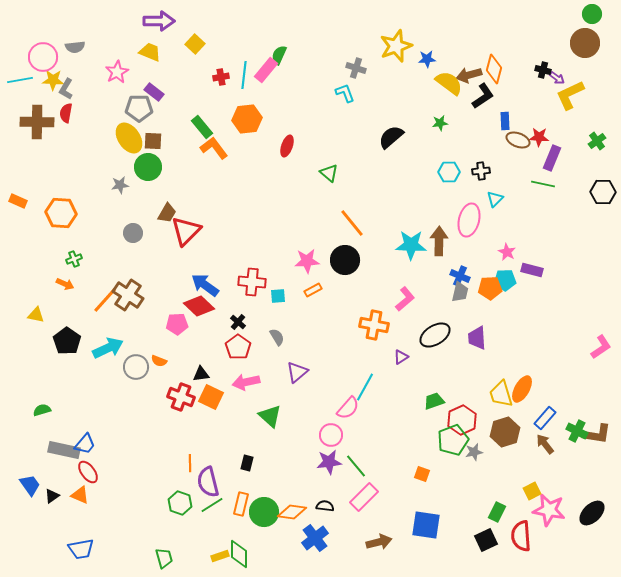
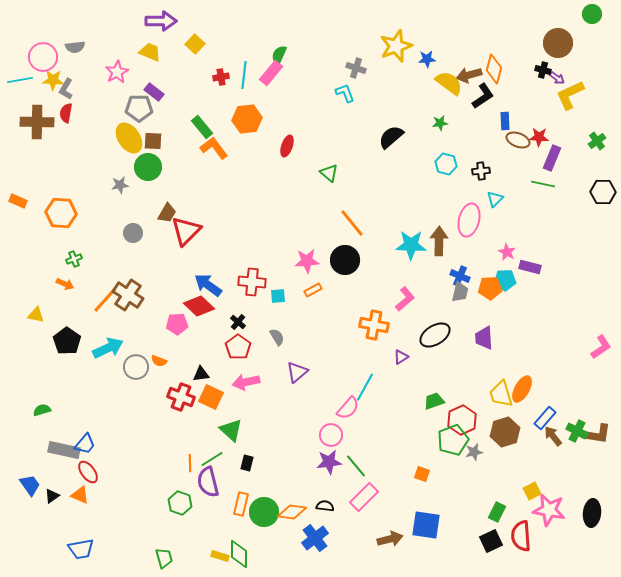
purple arrow at (159, 21): moved 2 px right
brown circle at (585, 43): moved 27 px left
pink rectangle at (266, 70): moved 5 px right, 3 px down
cyan hexagon at (449, 172): moved 3 px left, 8 px up; rotated 15 degrees clockwise
purple rectangle at (532, 270): moved 2 px left, 3 px up
blue arrow at (205, 285): moved 3 px right
purple trapezoid at (477, 338): moved 7 px right
green triangle at (270, 416): moved 39 px left, 14 px down
brown arrow at (545, 444): moved 8 px right, 8 px up
green line at (212, 505): moved 46 px up
black ellipse at (592, 513): rotated 40 degrees counterclockwise
black square at (486, 540): moved 5 px right, 1 px down
brown arrow at (379, 542): moved 11 px right, 3 px up
yellow rectangle at (220, 556): rotated 36 degrees clockwise
